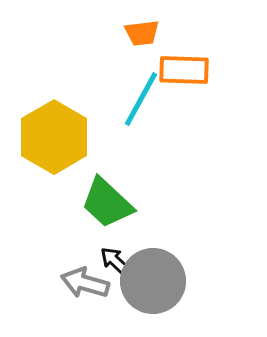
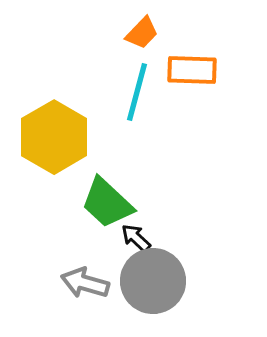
orange trapezoid: rotated 39 degrees counterclockwise
orange rectangle: moved 8 px right
cyan line: moved 4 px left, 7 px up; rotated 14 degrees counterclockwise
black arrow: moved 21 px right, 23 px up
